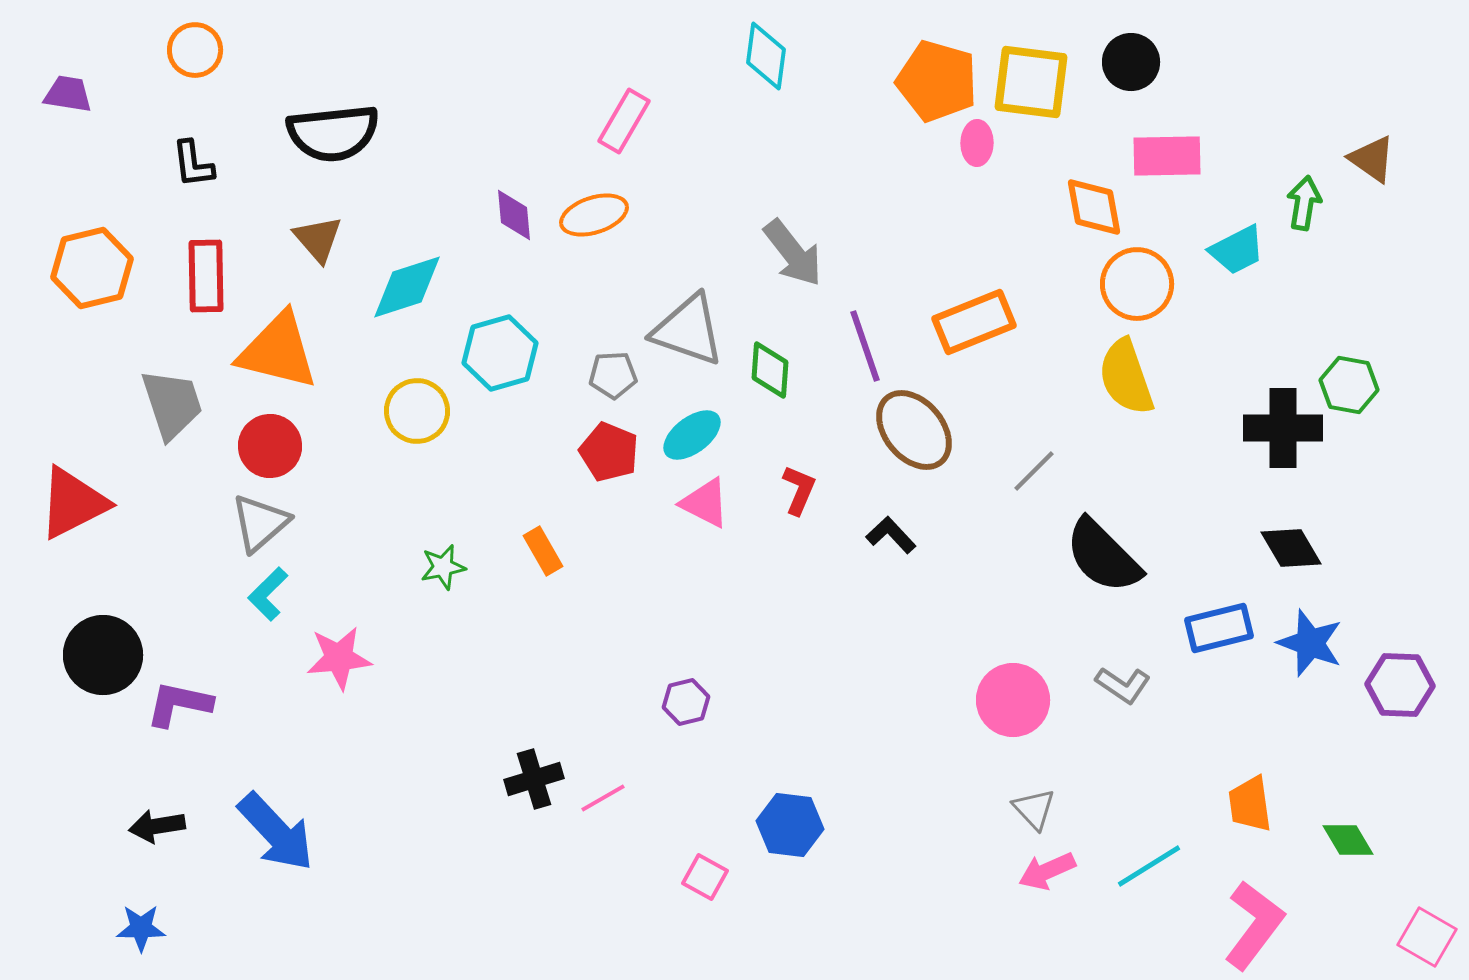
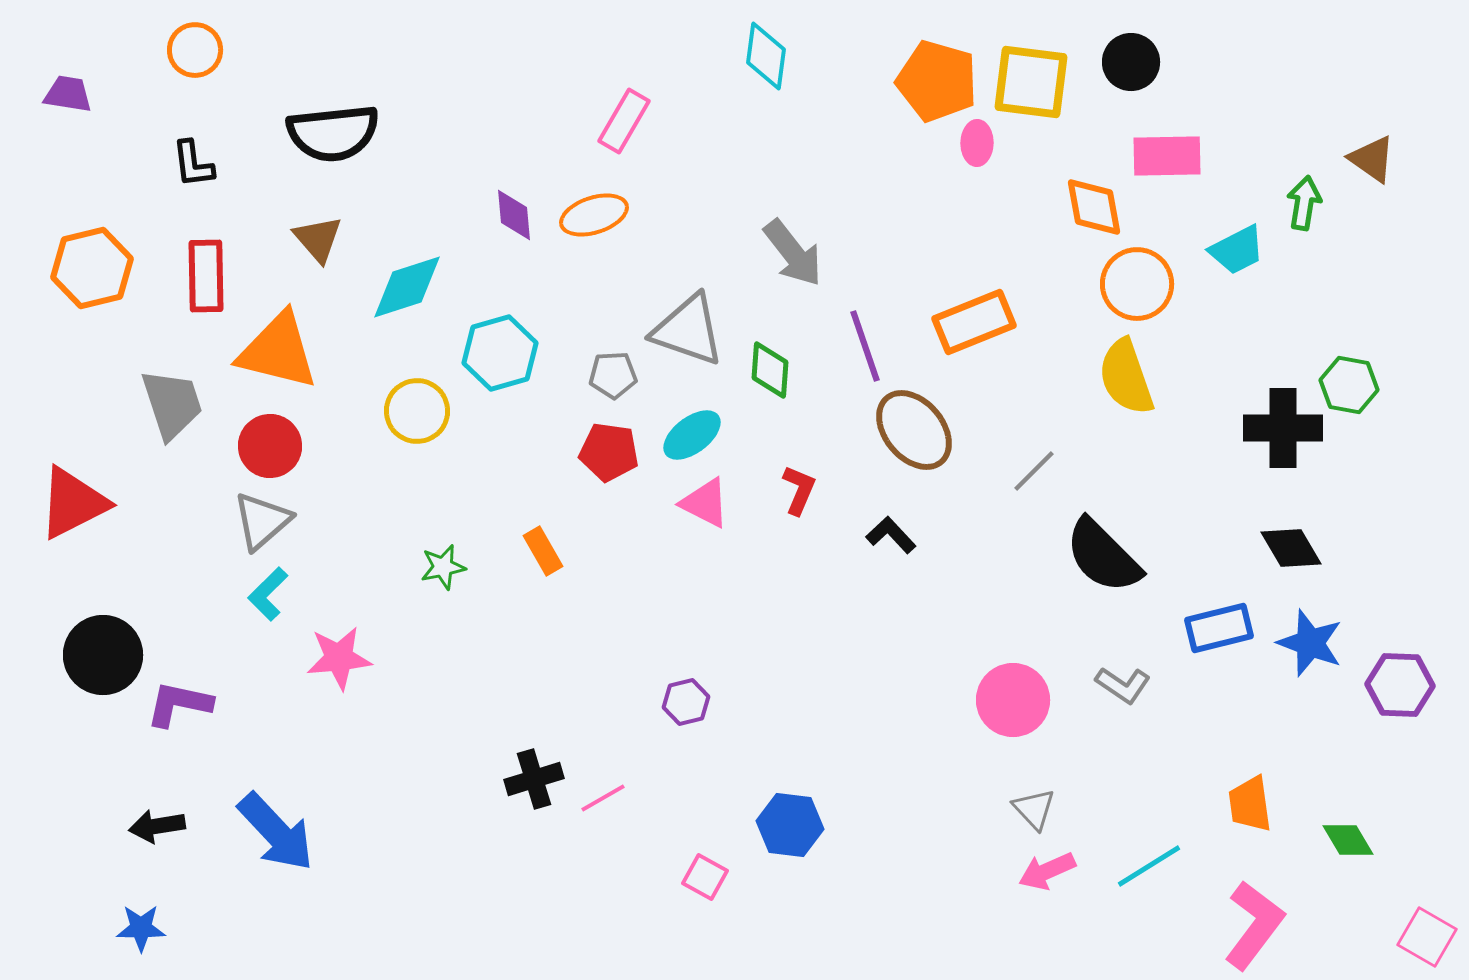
red pentagon at (609, 452): rotated 14 degrees counterclockwise
gray triangle at (260, 523): moved 2 px right, 2 px up
